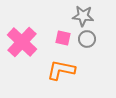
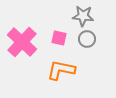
pink square: moved 4 px left
